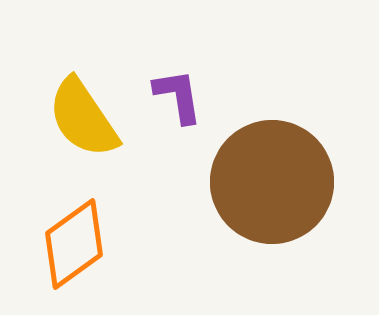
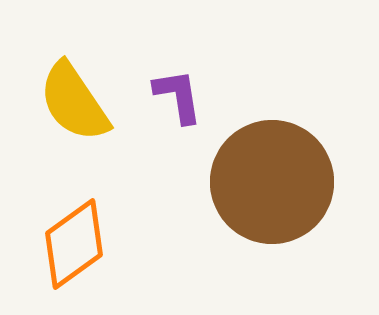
yellow semicircle: moved 9 px left, 16 px up
